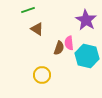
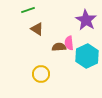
brown semicircle: moved 1 px up; rotated 112 degrees counterclockwise
cyan hexagon: rotated 20 degrees clockwise
yellow circle: moved 1 px left, 1 px up
